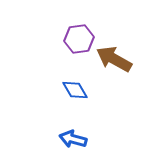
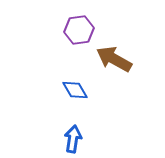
purple hexagon: moved 9 px up
blue arrow: rotated 84 degrees clockwise
